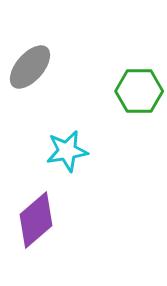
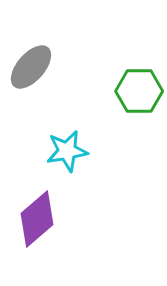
gray ellipse: moved 1 px right
purple diamond: moved 1 px right, 1 px up
